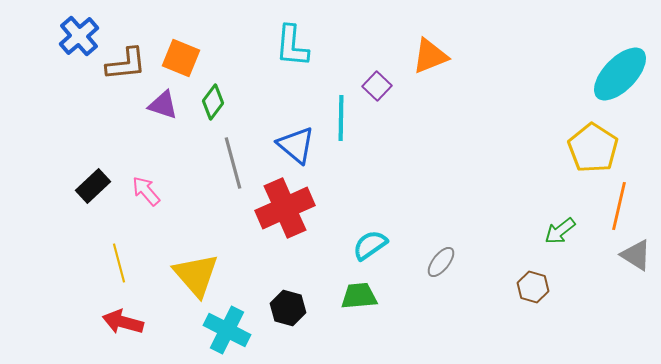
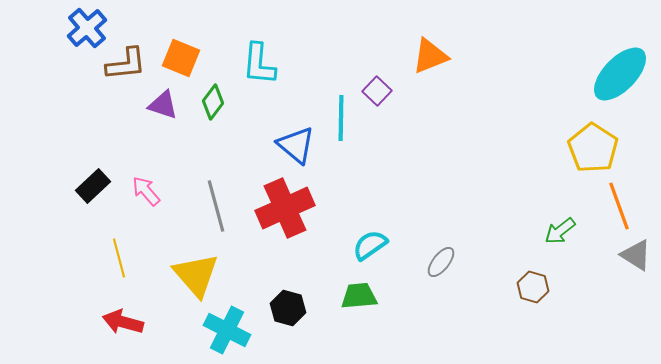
blue cross: moved 8 px right, 8 px up
cyan L-shape: moved 33 px left, 18 px down
purple square: moved 5 px down
gray line: moved 17 px left, 43 px down
orange line: rotated 33 degrees counterclockwise
yellow line: moved 5 px up
